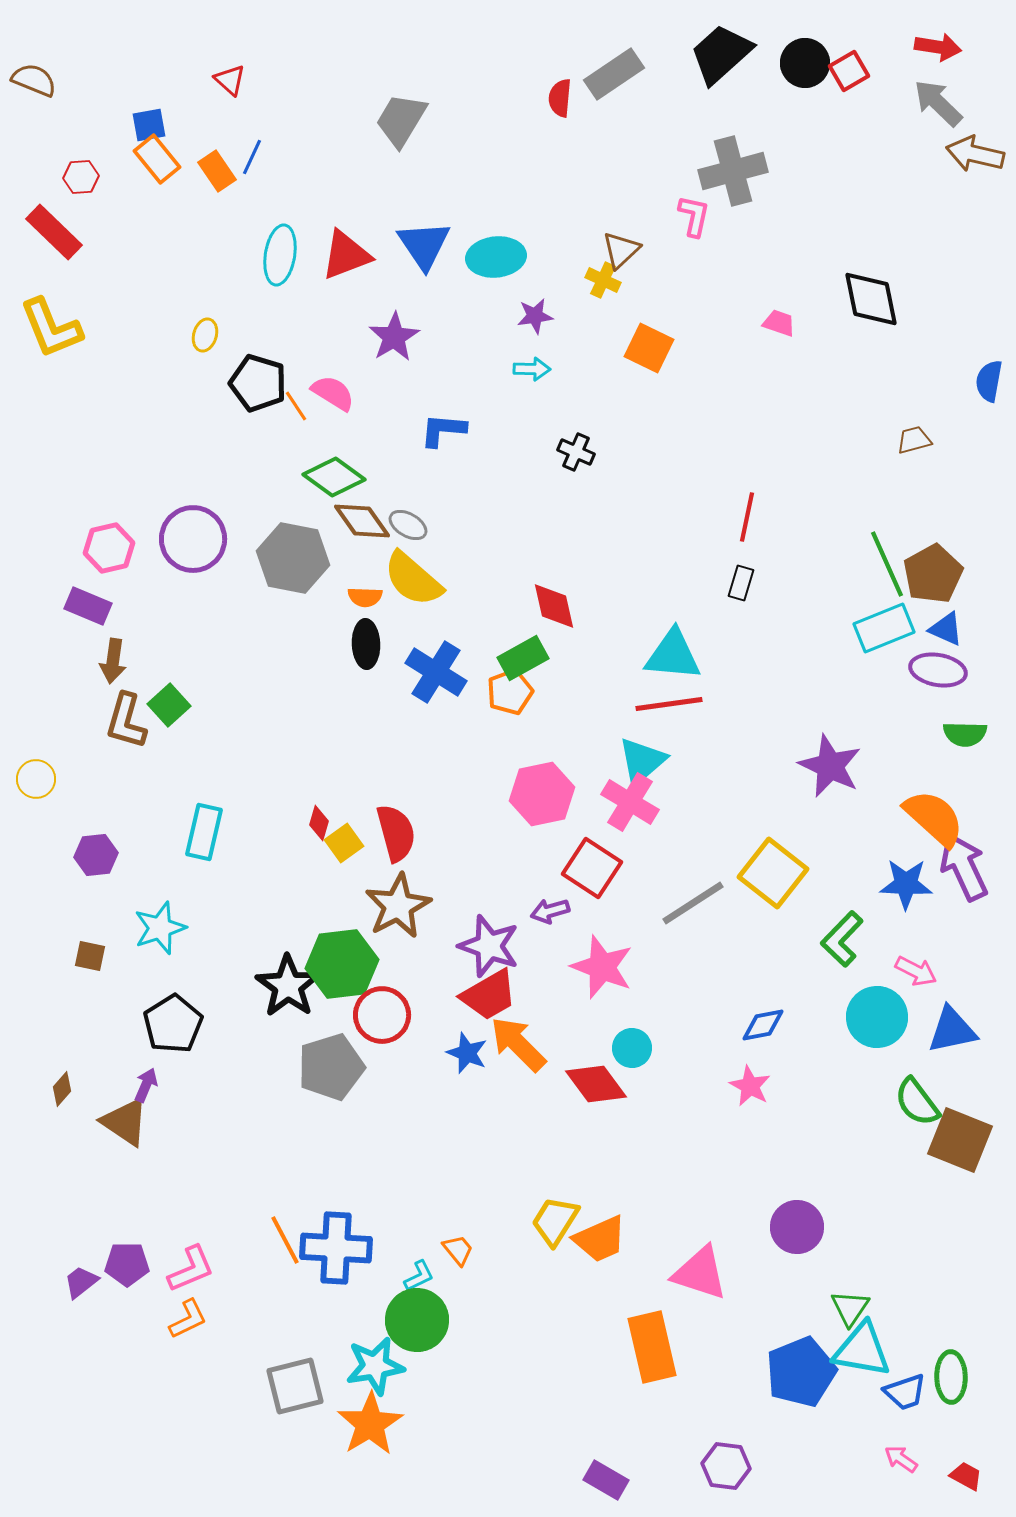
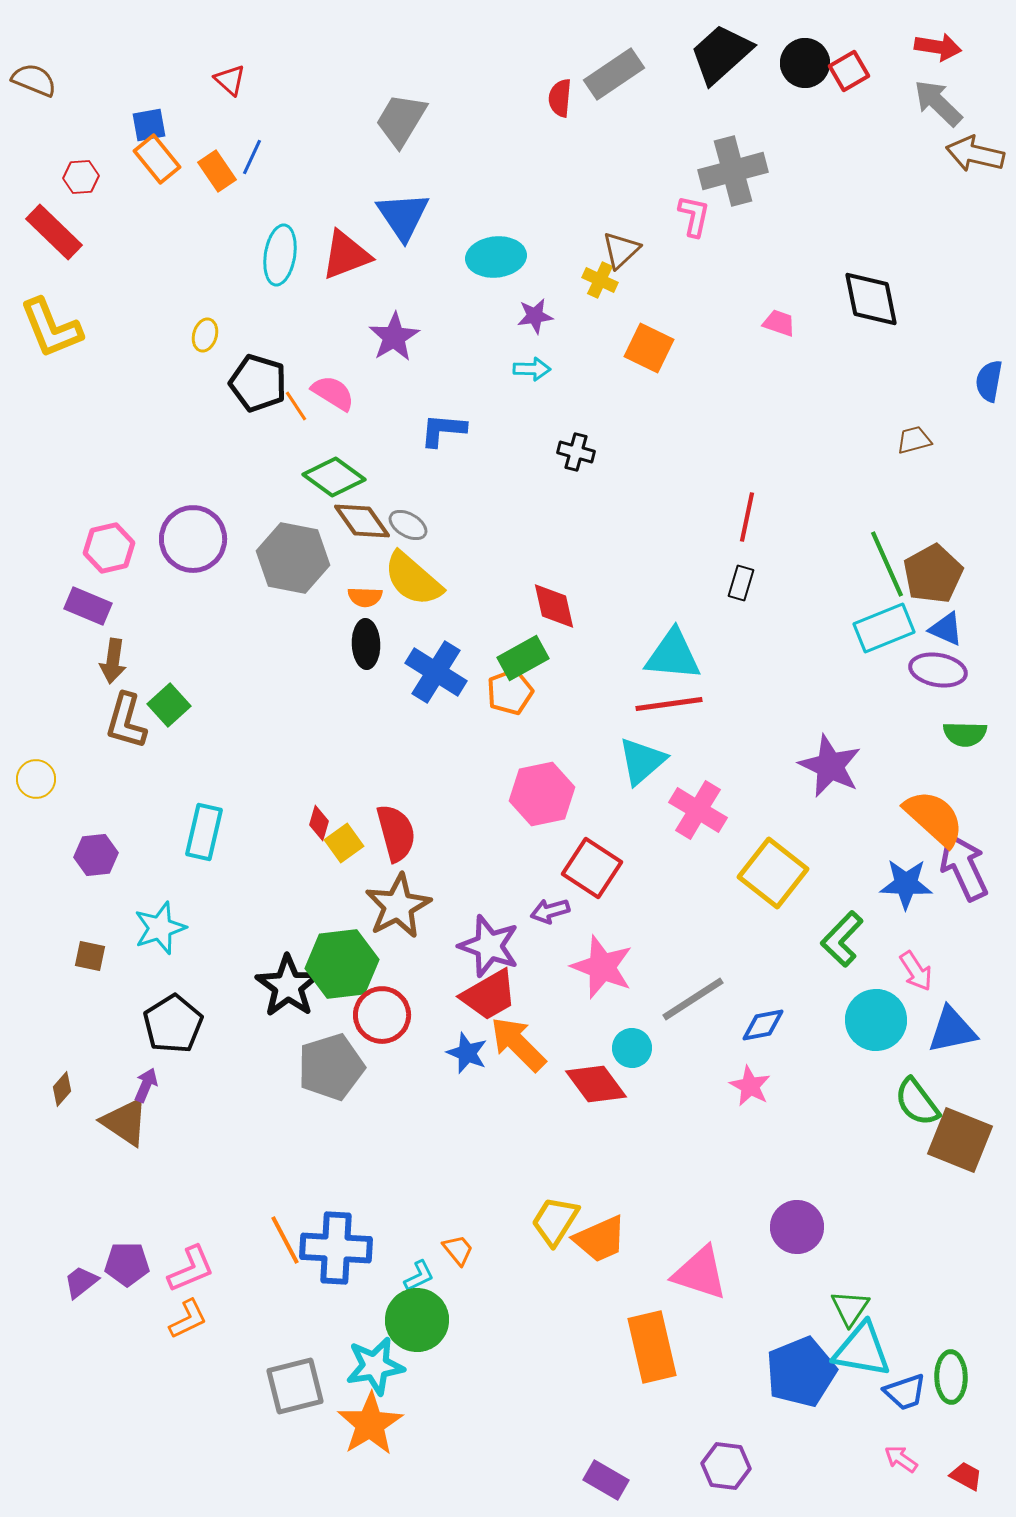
blue triangle at (424, 245): moved 21 px left, 29 px up
yellow cross at (603, 280): moved 3 px left
black cross at (576, 452): rotated 9 degrees counterclockwise
pink cross at (630, 802): moved 68 px right, 8 px down
gray line at (693, 903): moved 96 px down
pink arrow at (916, 971): rotated 30 degrees clockwise
cyan circle at (877, 1017): moved 1 px left, 3 px down
